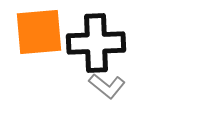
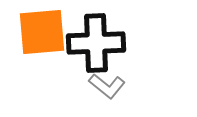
orange square: moved 3 px right
